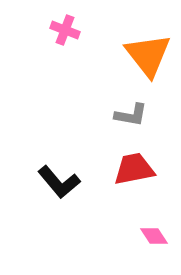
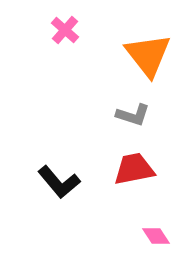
pink cross: rotated 20 degrees clockwise
gray L-shape: moved 2 px right; rotated 8 degrees clockwise
pink diamond: moved 2 px right
